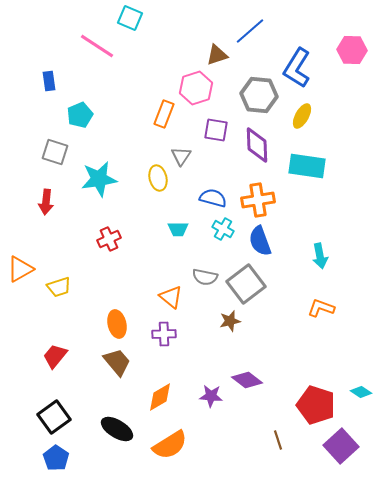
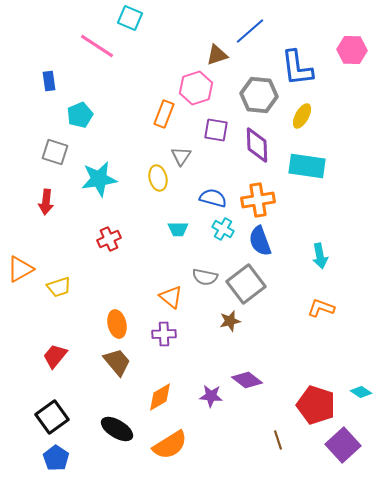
blue L-shape at (297, 68): rotated 39 degrees counterclockwise
black square at (54, 417): moved 2 px left
purple square at (341, 446): moved 2 px right, 1 px up
